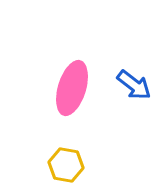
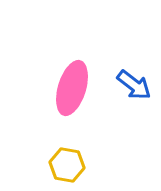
yellow hexagon: moved 1 px right
